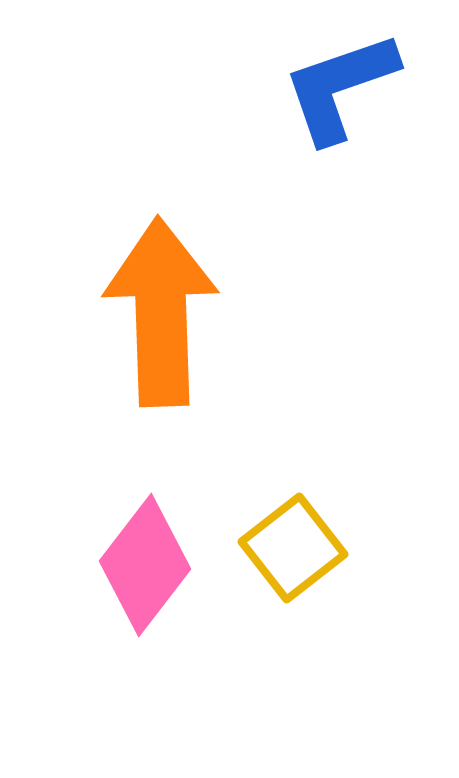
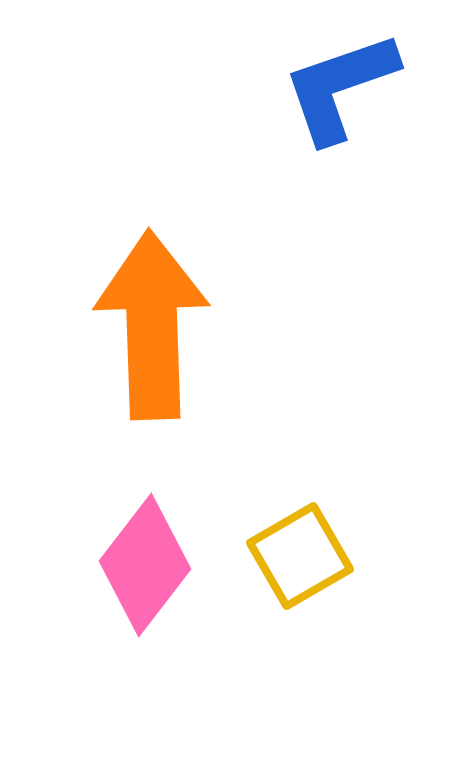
orange arrow: moved 9 px left, 13 px down
yellow square: moved 7 px right, 8 px down; rotated 8 degrees clockwise
